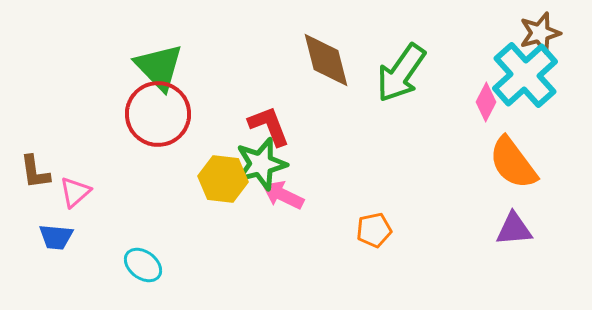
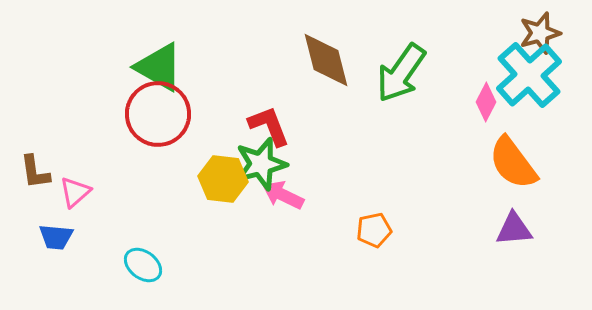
green triangle: rotated 16 degrees counterclockwise
cyan cross: moved 4 px right
